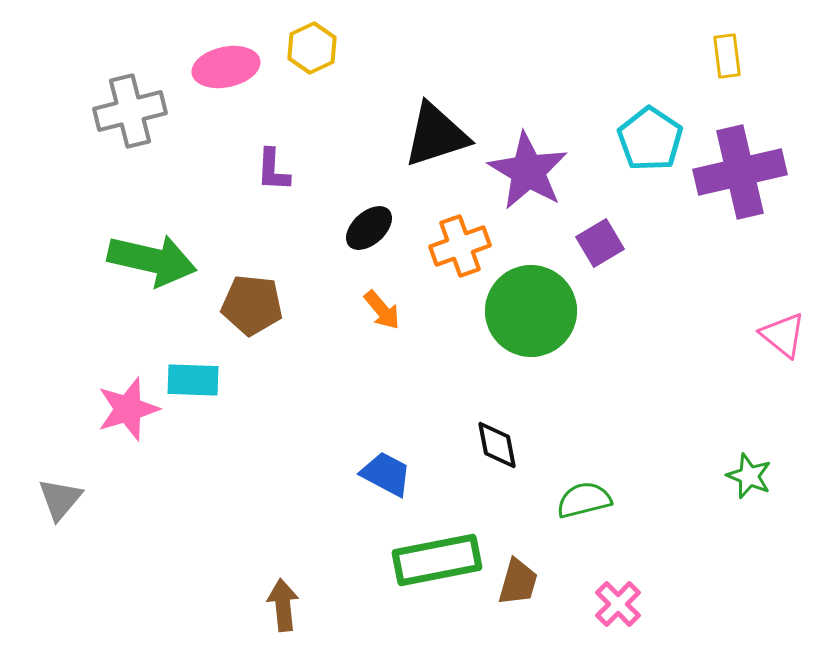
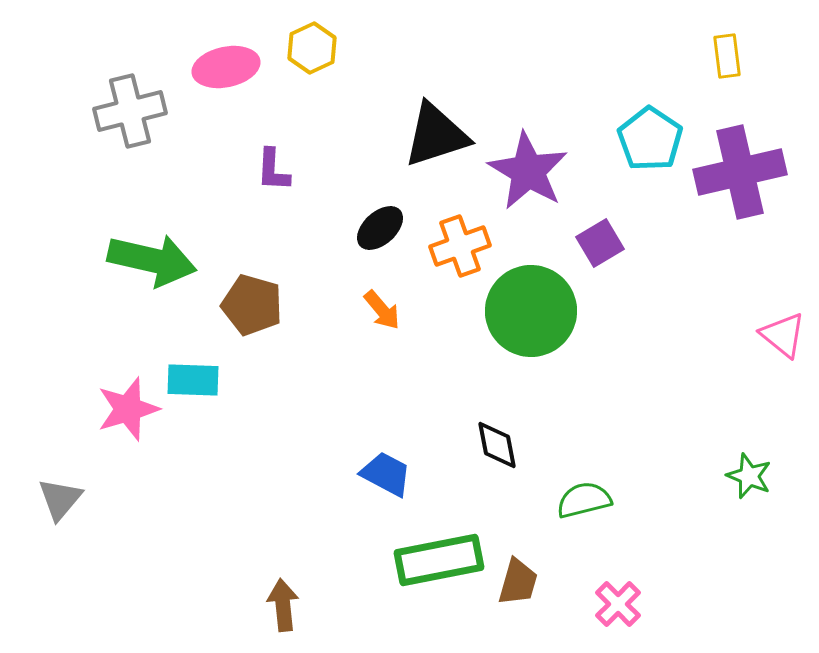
black ellipse: moved 11 px right
brown pentagon: rotated 10 degrees clockwise
green rectangle: moved 2 px right
